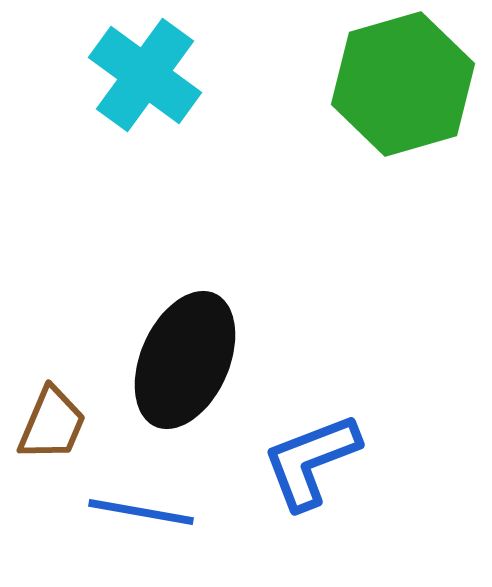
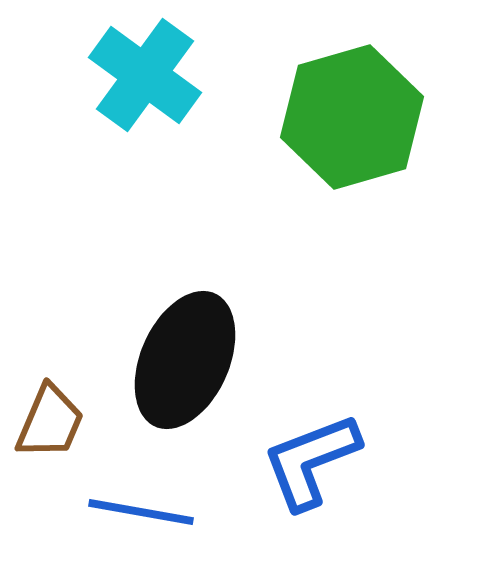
green hexagon: moved 51 px left, 33 px down
brown trapezoid: moved 2 px left, 2 px up
